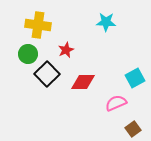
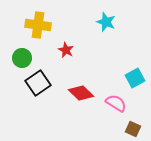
cyan star: rotated 18 degrees clockwise
red star: rotated 21 degrees counterclockwise
green circle: moved 6 px left, 4 px down
black square: moved 9 px left, 9 px down; rotated 10 degrees clockwise
red diamond: moved 2 px left, 11 px down; rotated 45 degrees clockwise
pink semicircle: rotated 55 degrees clockwise
brown square: rotated 28 degrees counterclockwise
